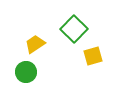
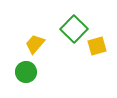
yellow trapezoid: rotated 15 degrees counterclockwise
yellow square: moved 4 px right, 10 px up
